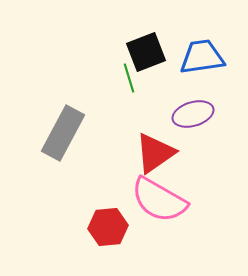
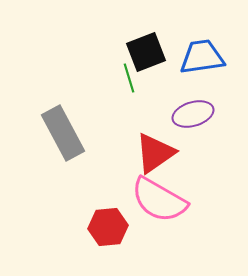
gray rectangle: rotated 56 degrees counterclockwise
